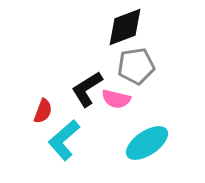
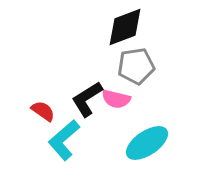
black L-shape: moved 10 px down
red semicircle: rotated 75 degrees counterclockwise
